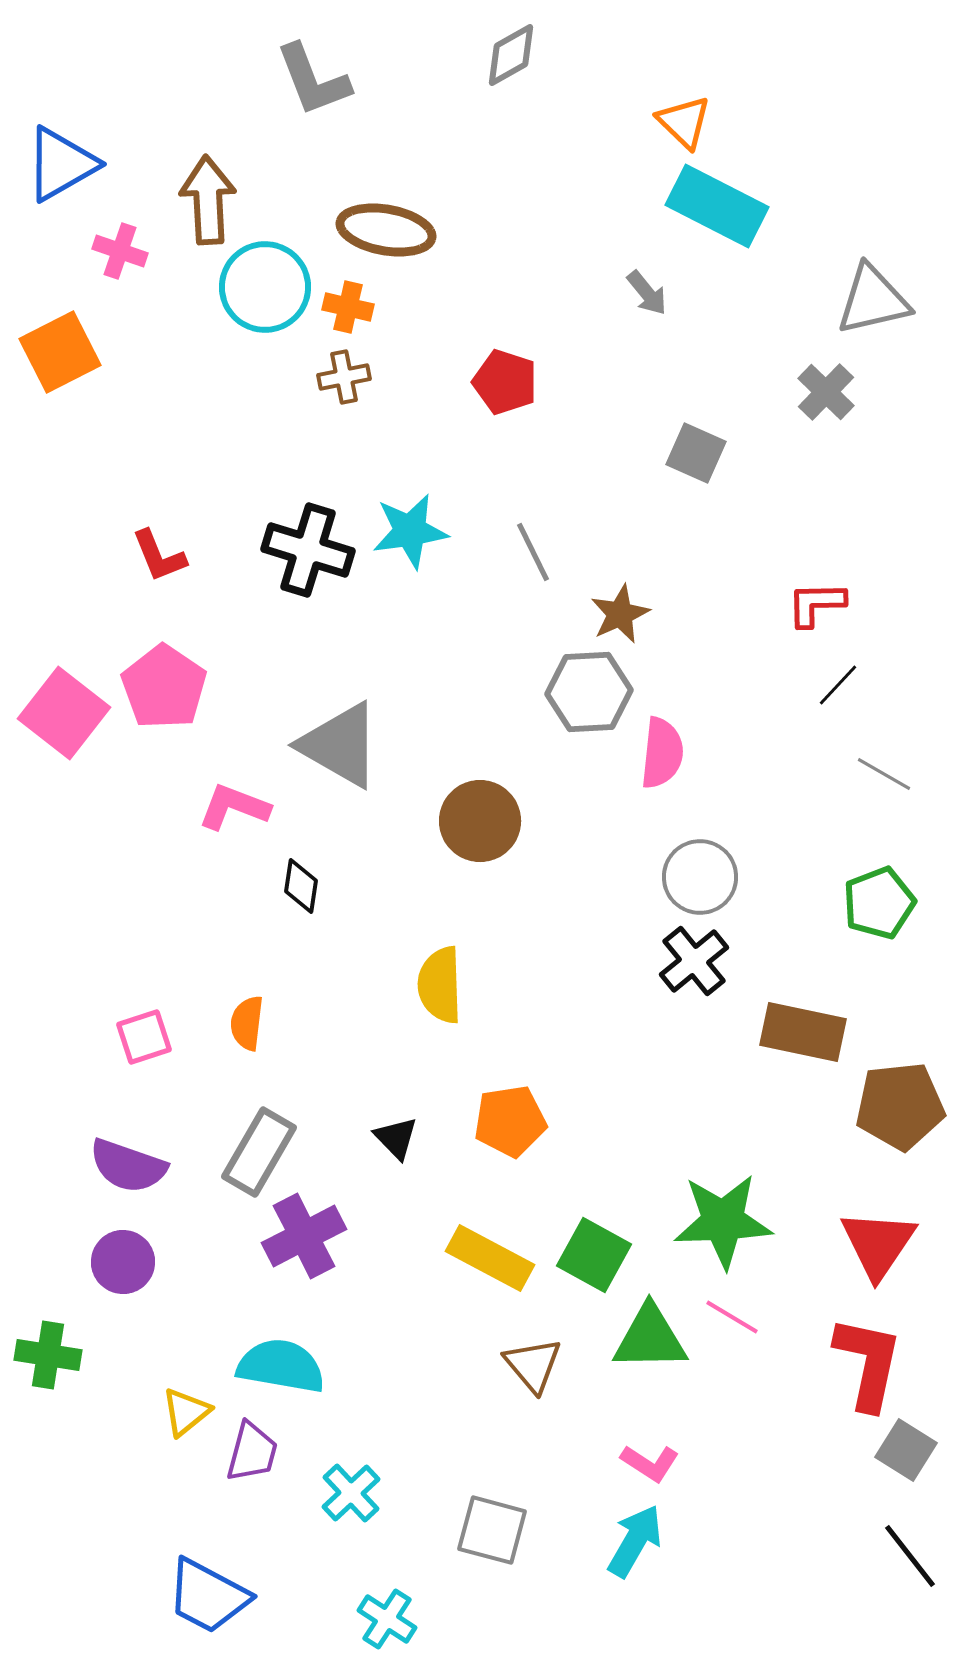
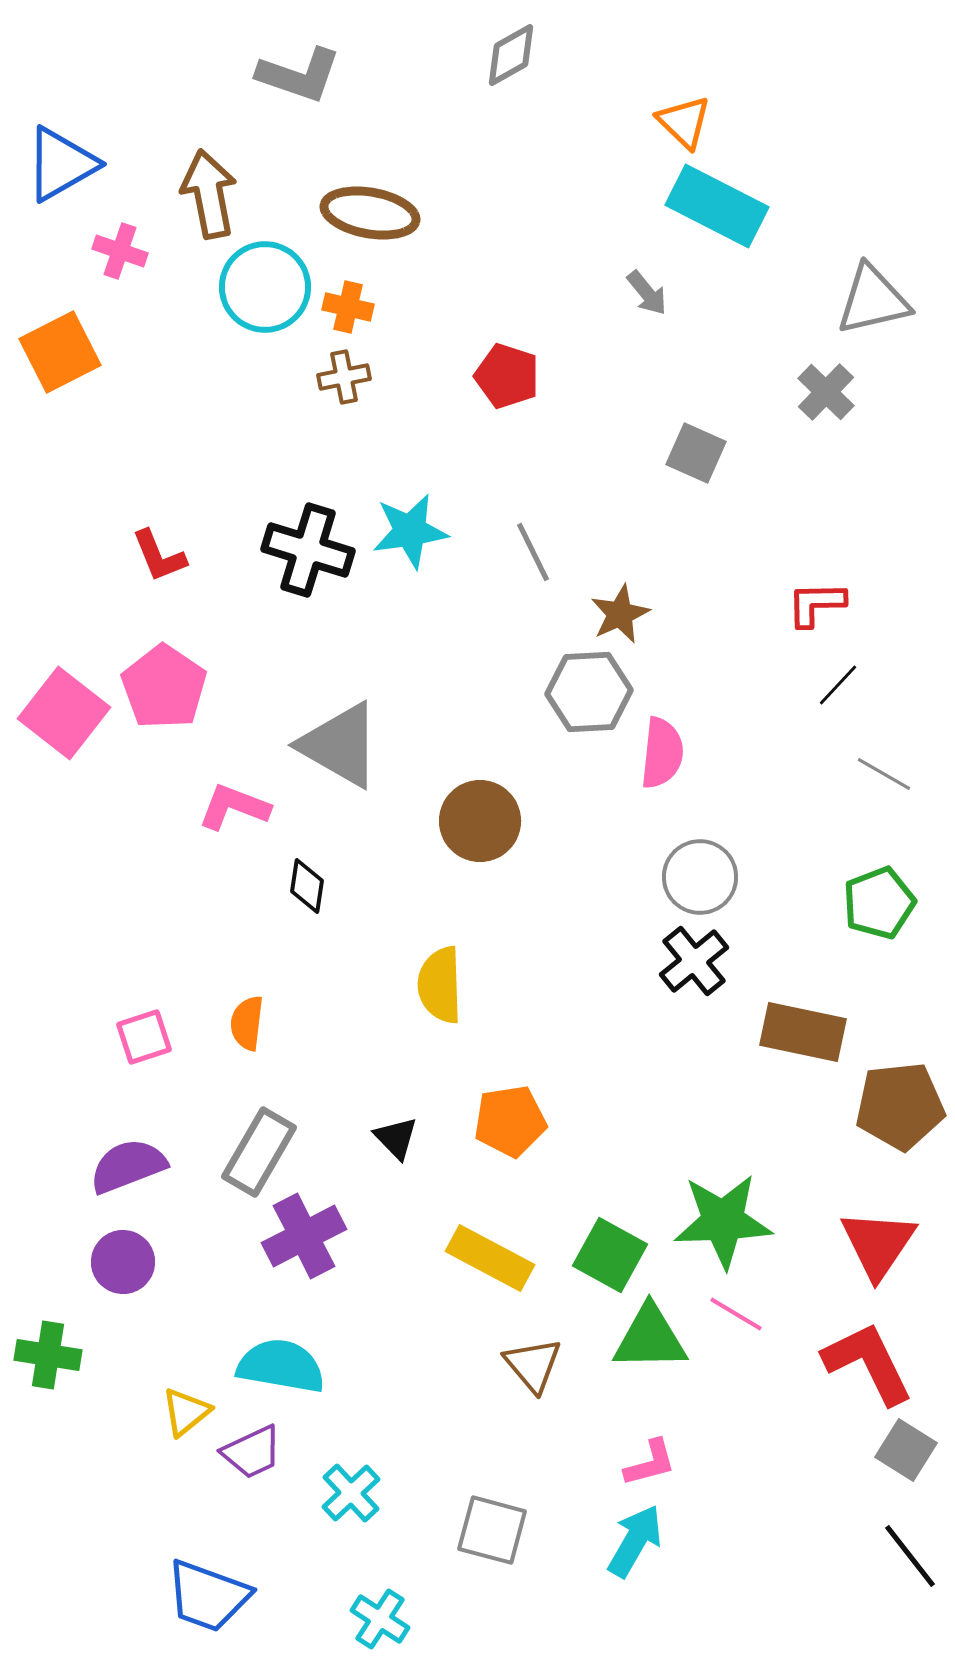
gray L-shape at (313, 80): moved 14 px left, 5 px up; rotated 50 degrees counterclockwise
brown arrow at (208, 200): moved 1 px right, 6 px up; rotated 8 degrees counterclockwise
brown ellipse at (386, 230): moved 16 px left, 17 px up
red pentagon at (505, 382): moved 2 px right, 6 px up
black diamond at (301, 886): moved 6 px right
purple semicircle at (128, 1166): rotated 140 degrees clockwise
green square at (594, 1255): moved 16 px right
pink line at (732, 1317): moved 4 px right, 3 px up
red L-shape at (868, 1363): rotated 38 degrees counterclockwise
purple trapezoid at (252, 1452): rotated 50 degrees clockwise
pink L-shape at (650, 1463): rotated 48 degrees counterclockwise
blue trapezoid at (208, 1596): rotated 8 degrees counterclockwise
cyan cross at (387, 1619): moved 7 px left
